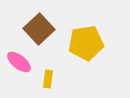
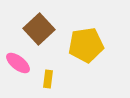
yellow pentagon: moved 2 px down
pink ellipse: moved 1 px left, 1 px down
